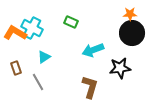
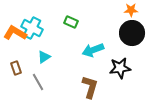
orange star: moved 1 px right, 4 px up
